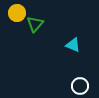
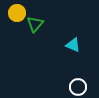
white circle: moved 2 px left, 1 px down
